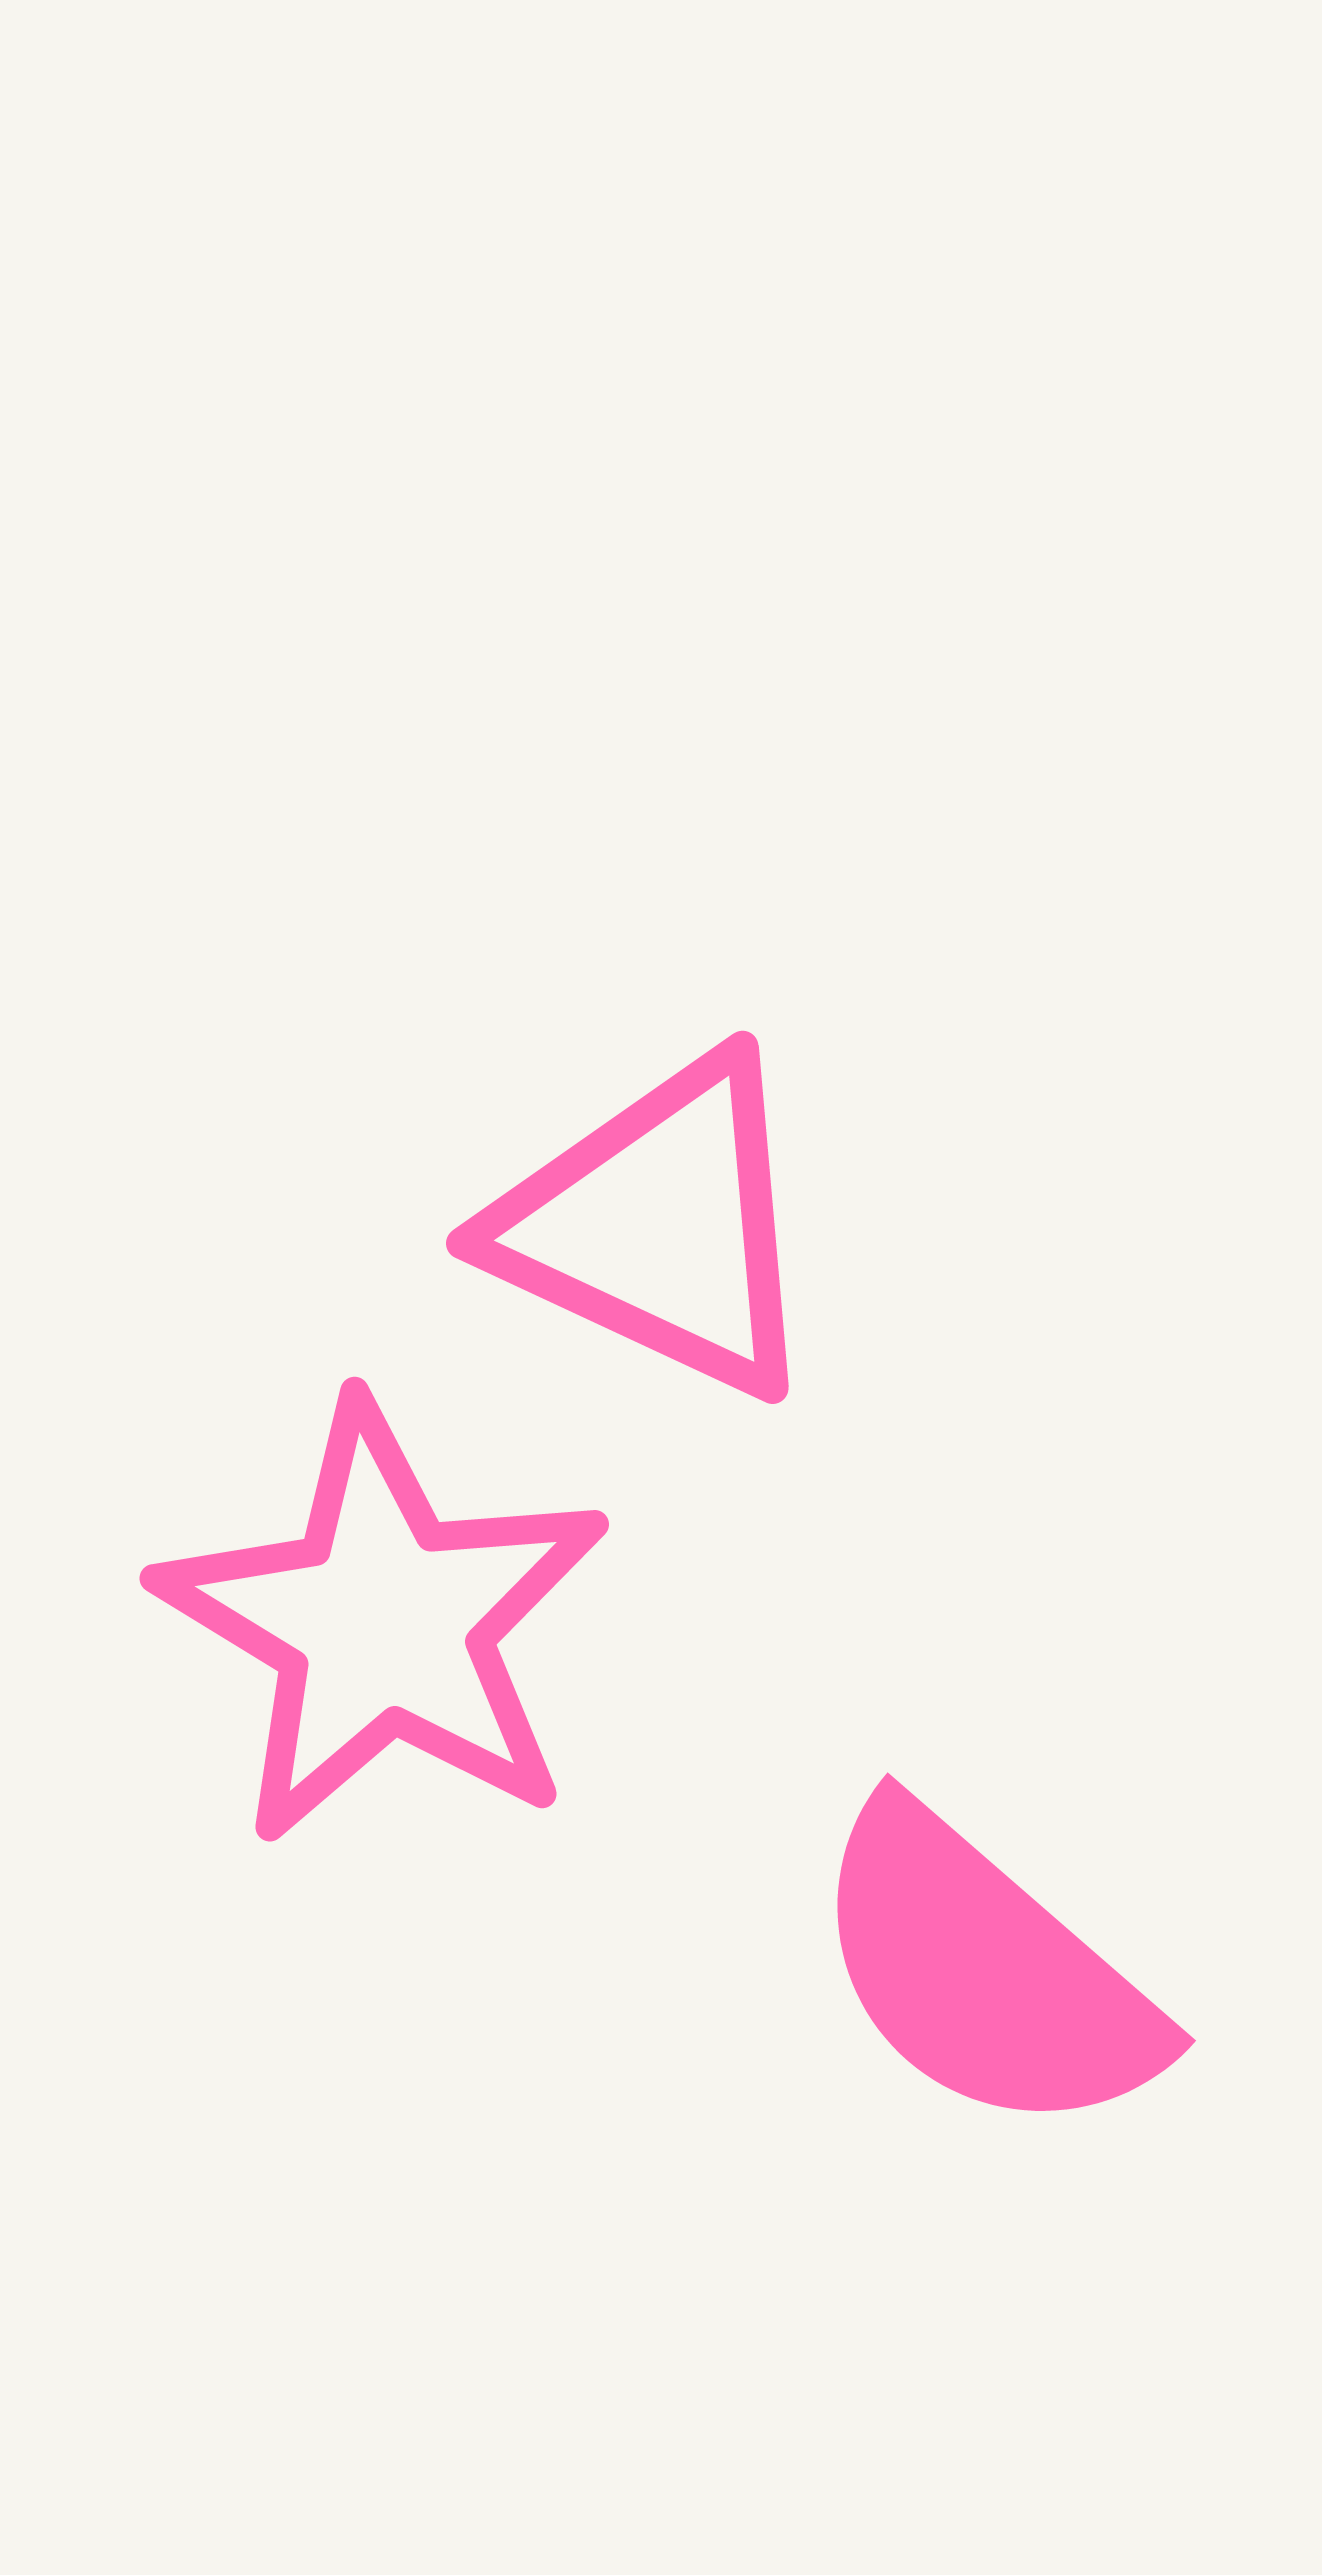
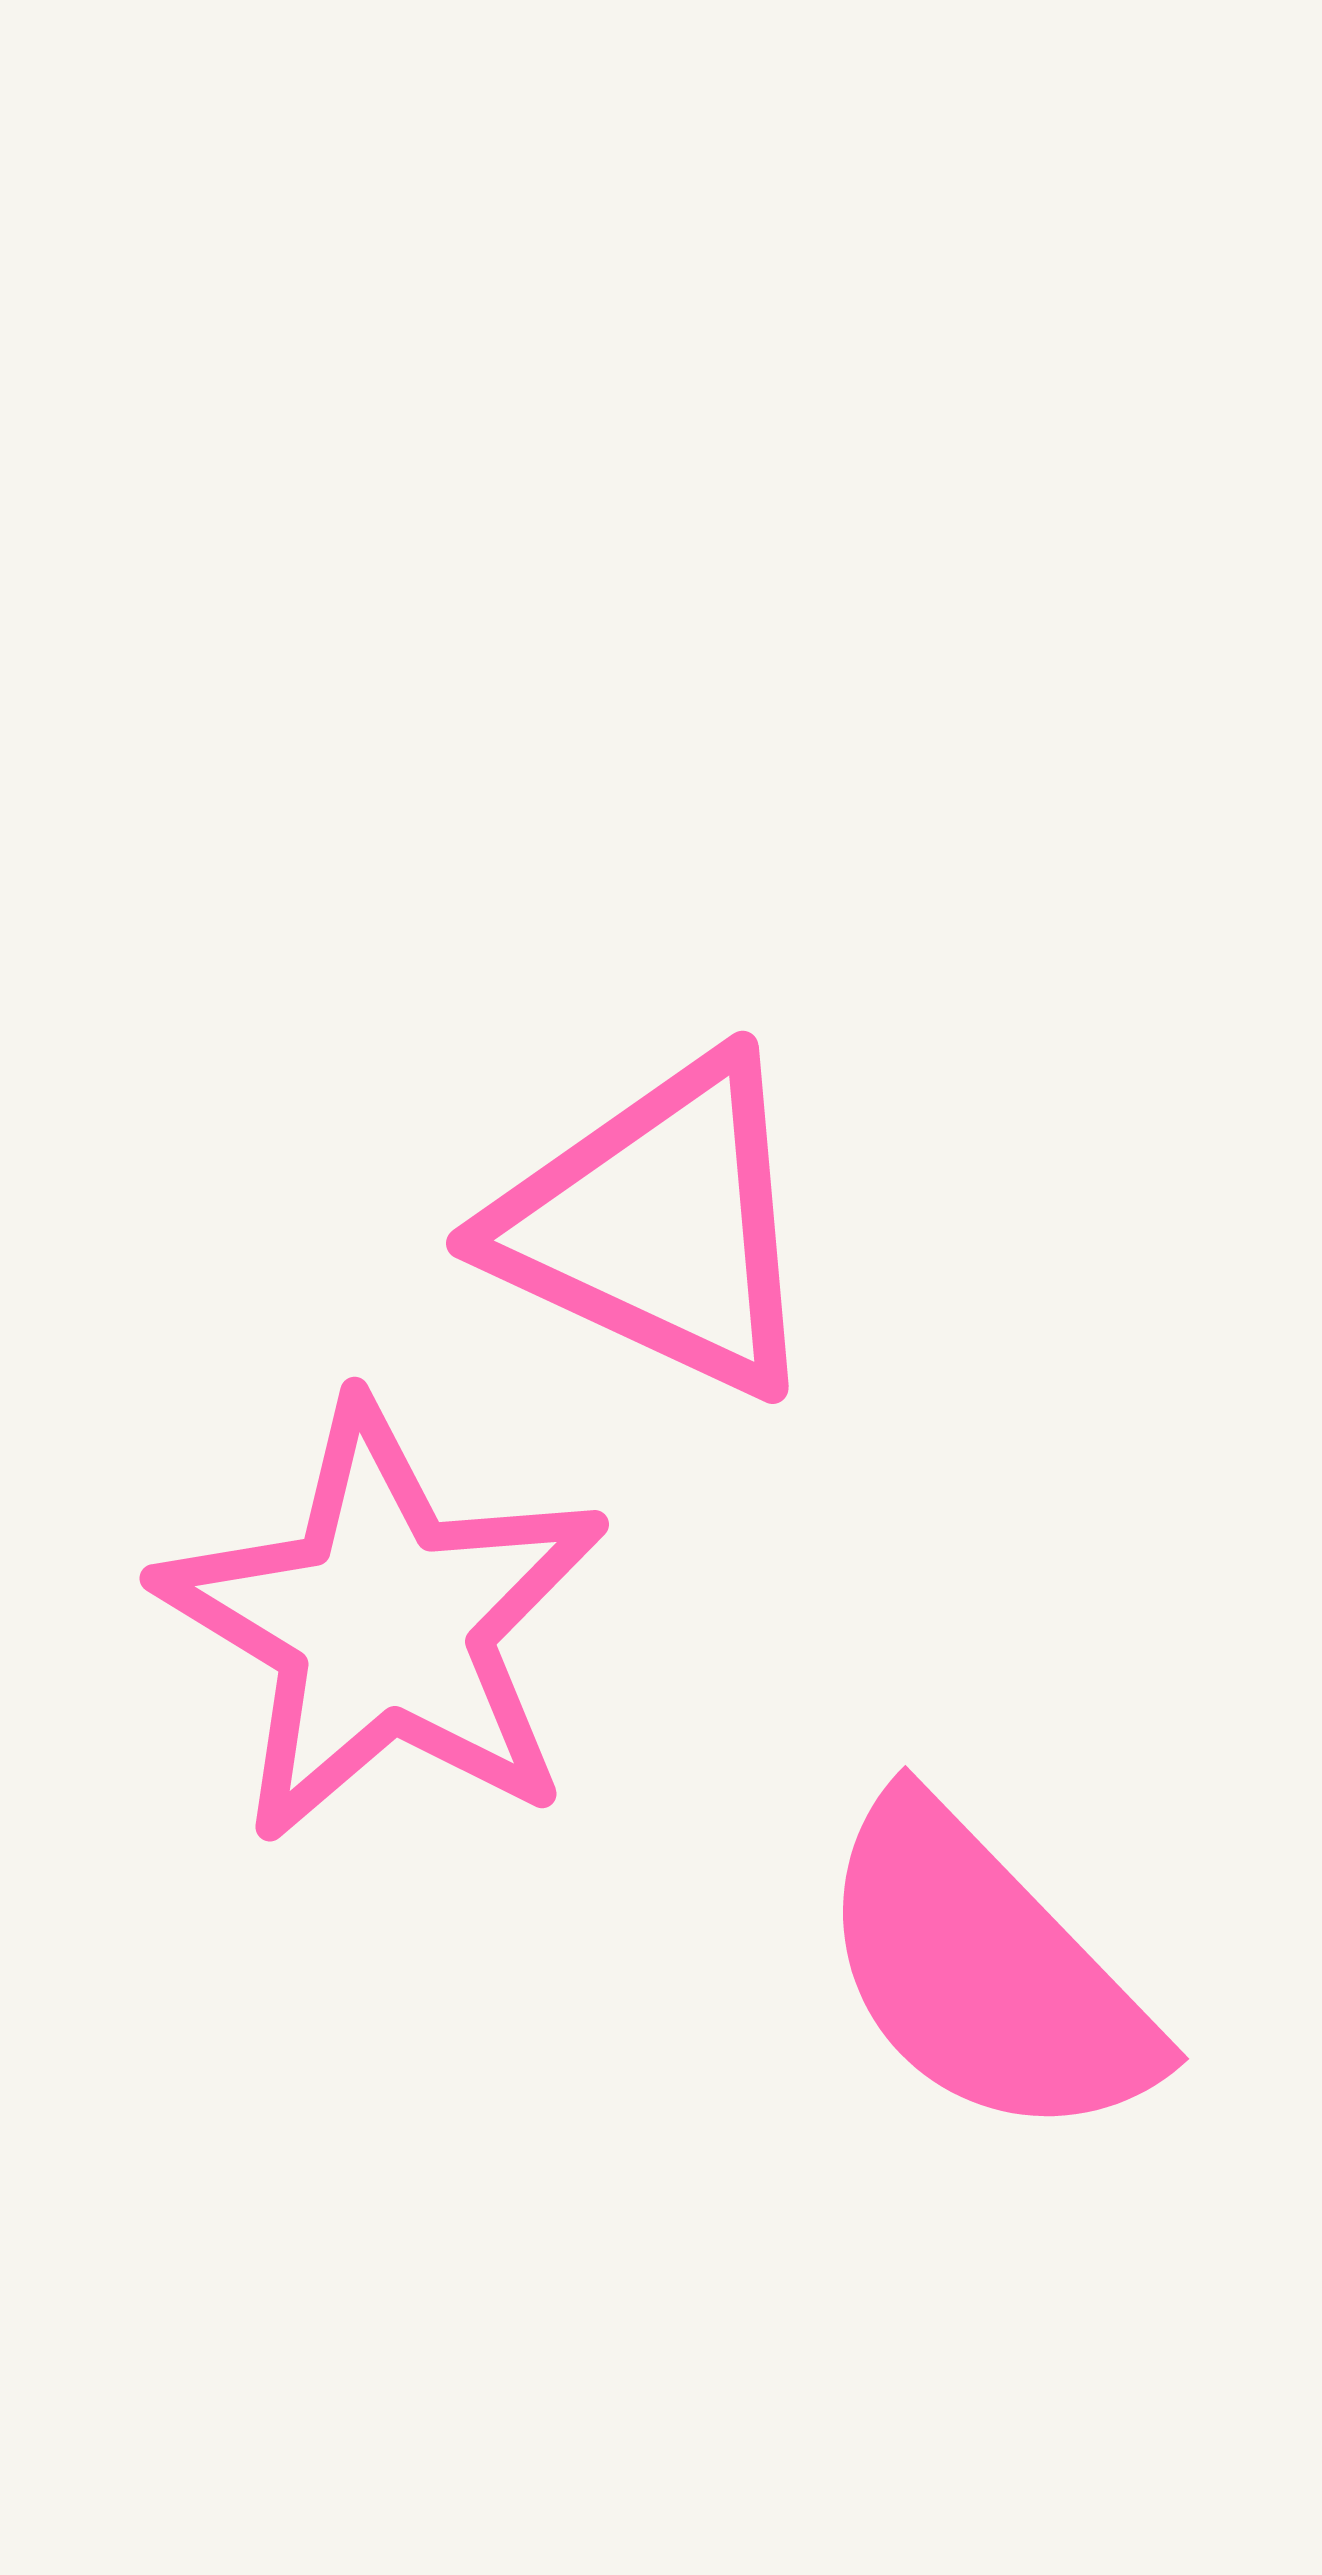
pink semicircle: rotated 5 degrees clockwise
